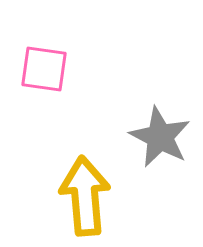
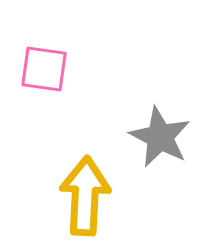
yellow arrow: rotated 8 degrees clockwise
